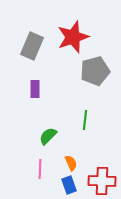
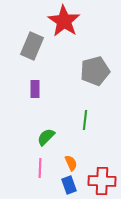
red star: moved 9 px left, 16 px up; rotated 20 degrees counterclockwise
green semicircle: moved 2 px left, 1 px down
pink line: moved 1 px up
